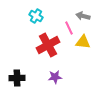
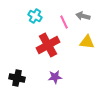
cyan cross: moved 1 px left
pink line: moved 5 px left, 6 px up
yellow triangle: moved 4 px right
black cross: rotated 14 degrees clockwise
